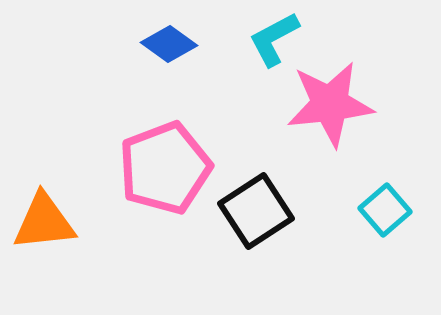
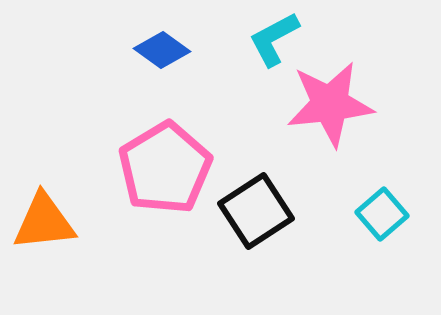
blue diamond: moved 7 px left, 6 px down
pink pentagon: rotated 10 degrees counterclockwise
cyan square: moved 3 px left, 4 px down
